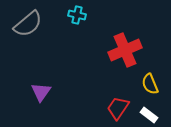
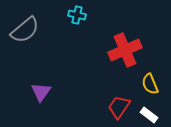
gray semicircle: moved 3 px left, 6 px down
red trapezoid: moved 1 px right, 1 px up
